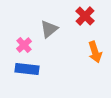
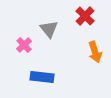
gray triangle: rotated 30 degrees counterclockwise
blue rectangle: moved 15 px right, 8 px down
